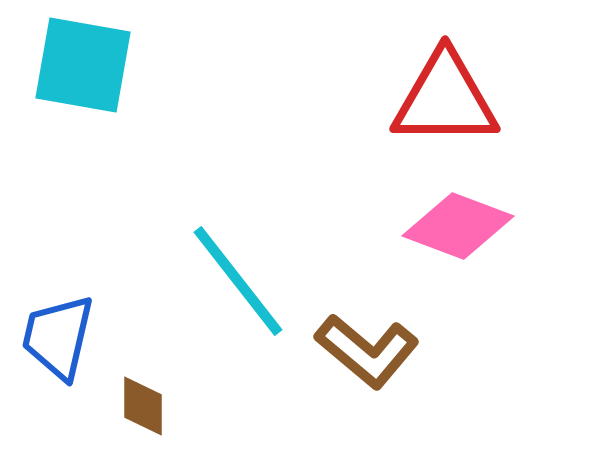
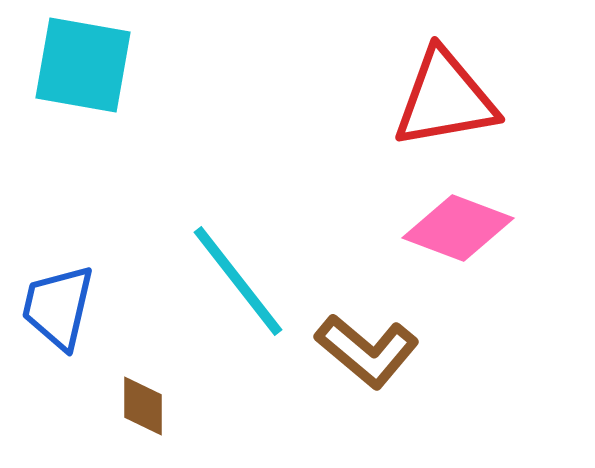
red triangle: rotated 10 degrees counterclockwise
pink diamond: moved 2 px down
blue trapezoid: moved 30 px up
